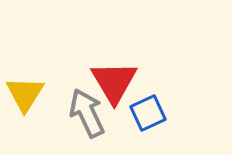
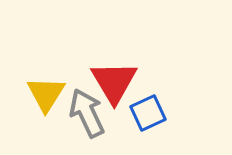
yellow triangle: moved 21 px right
